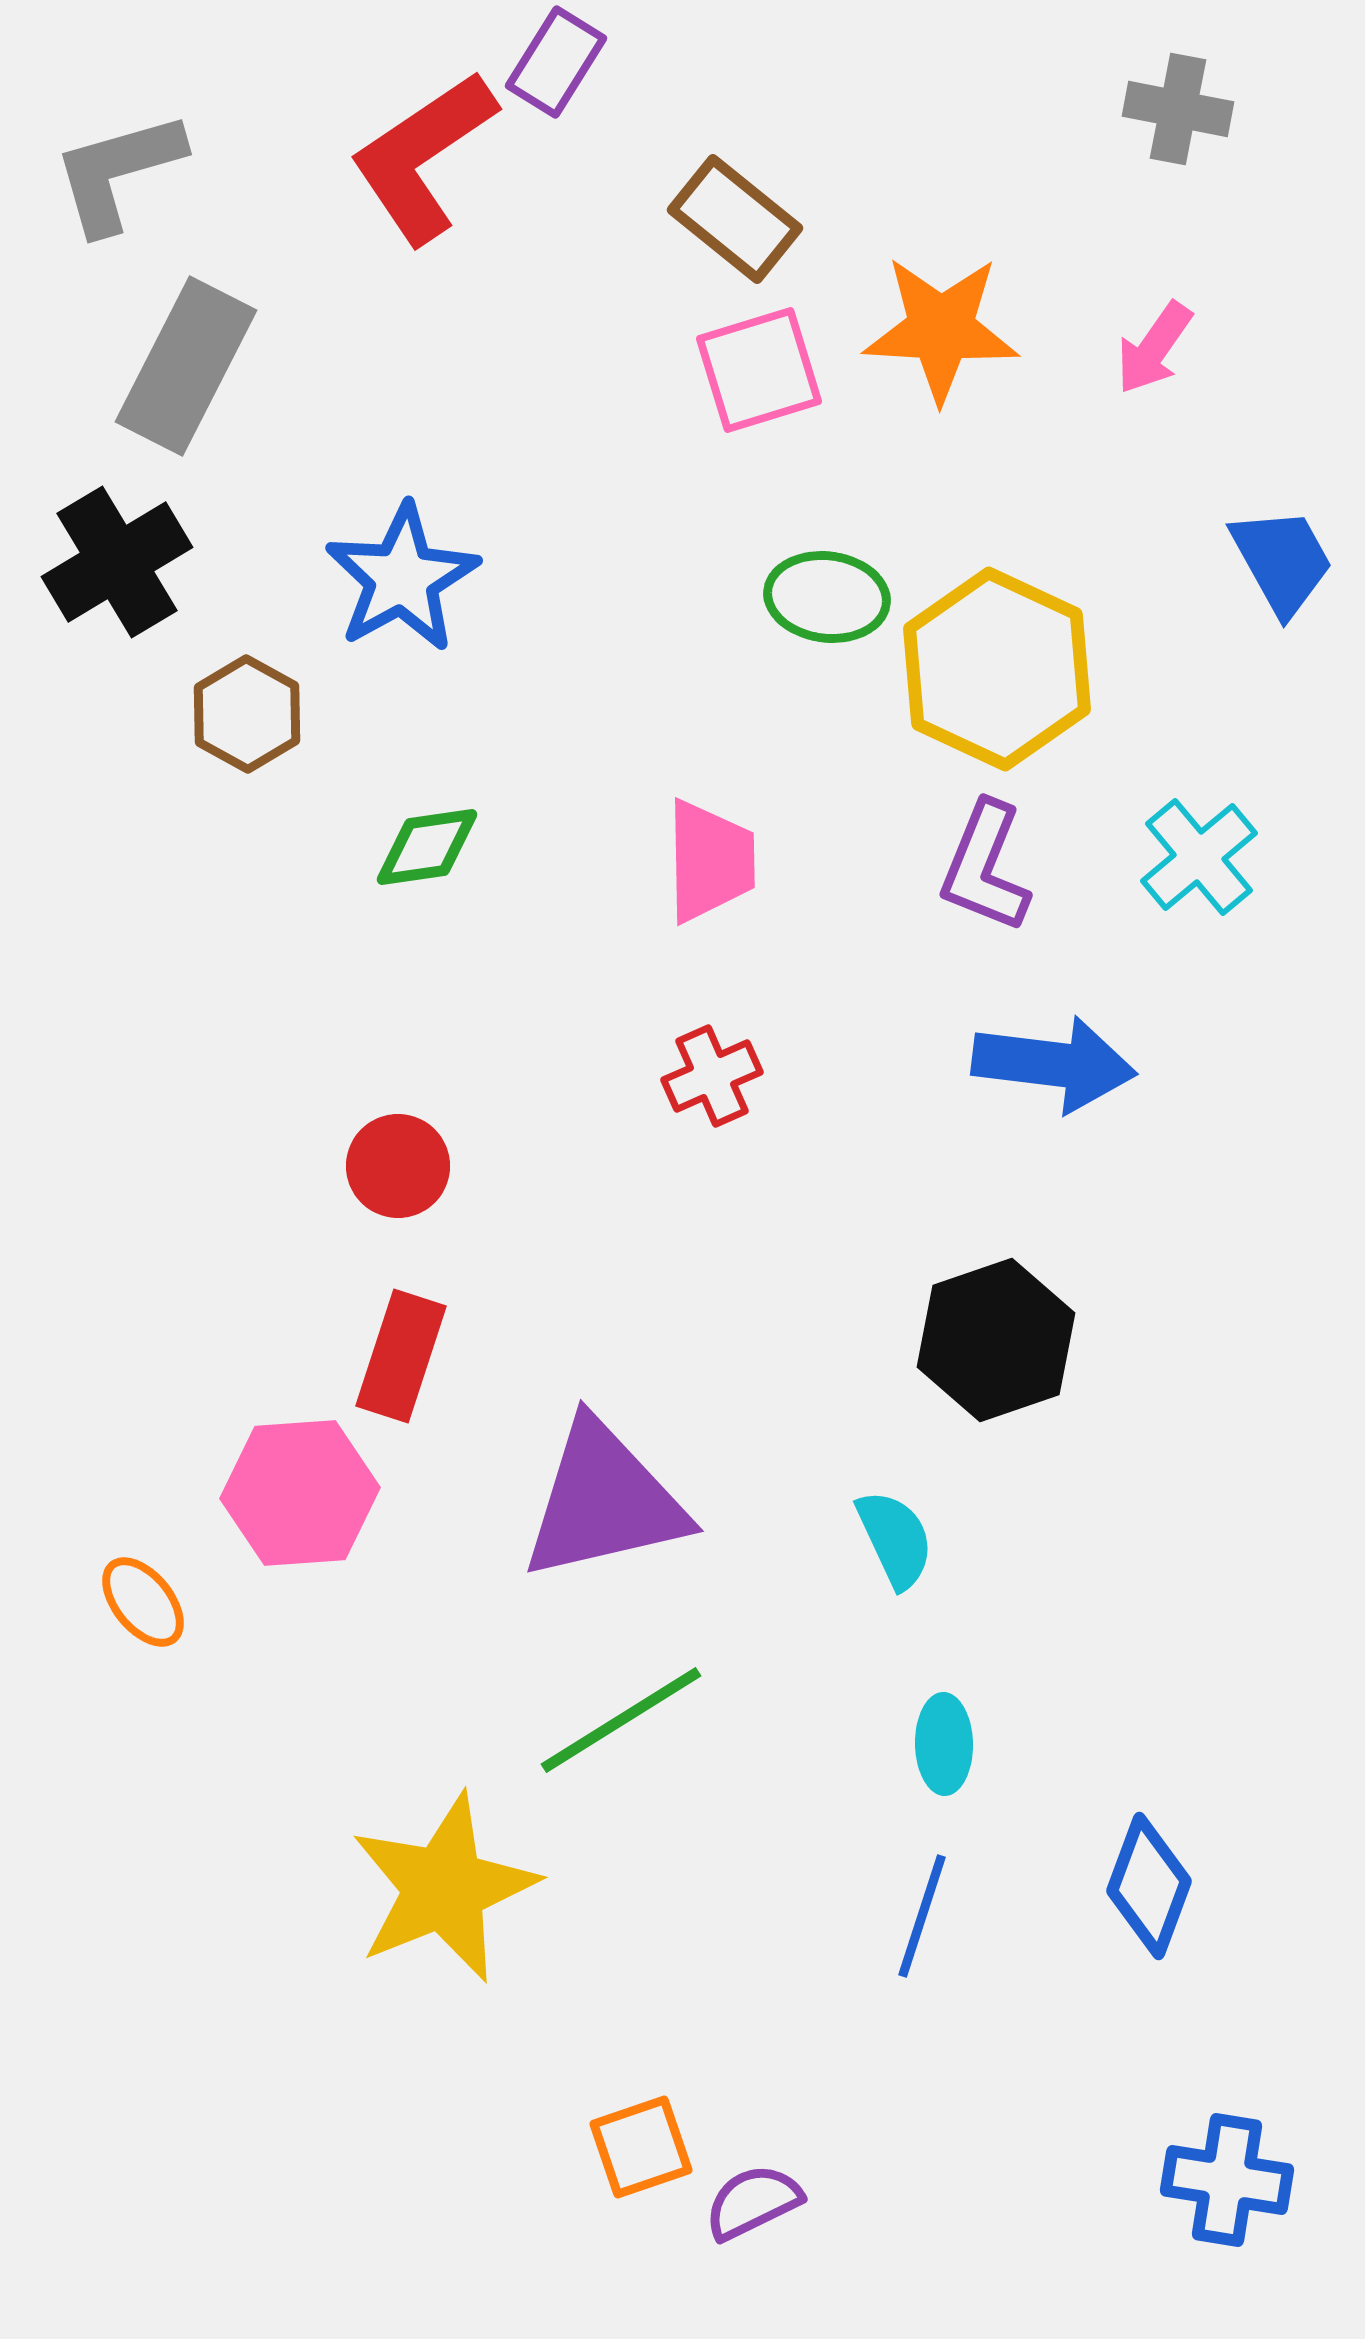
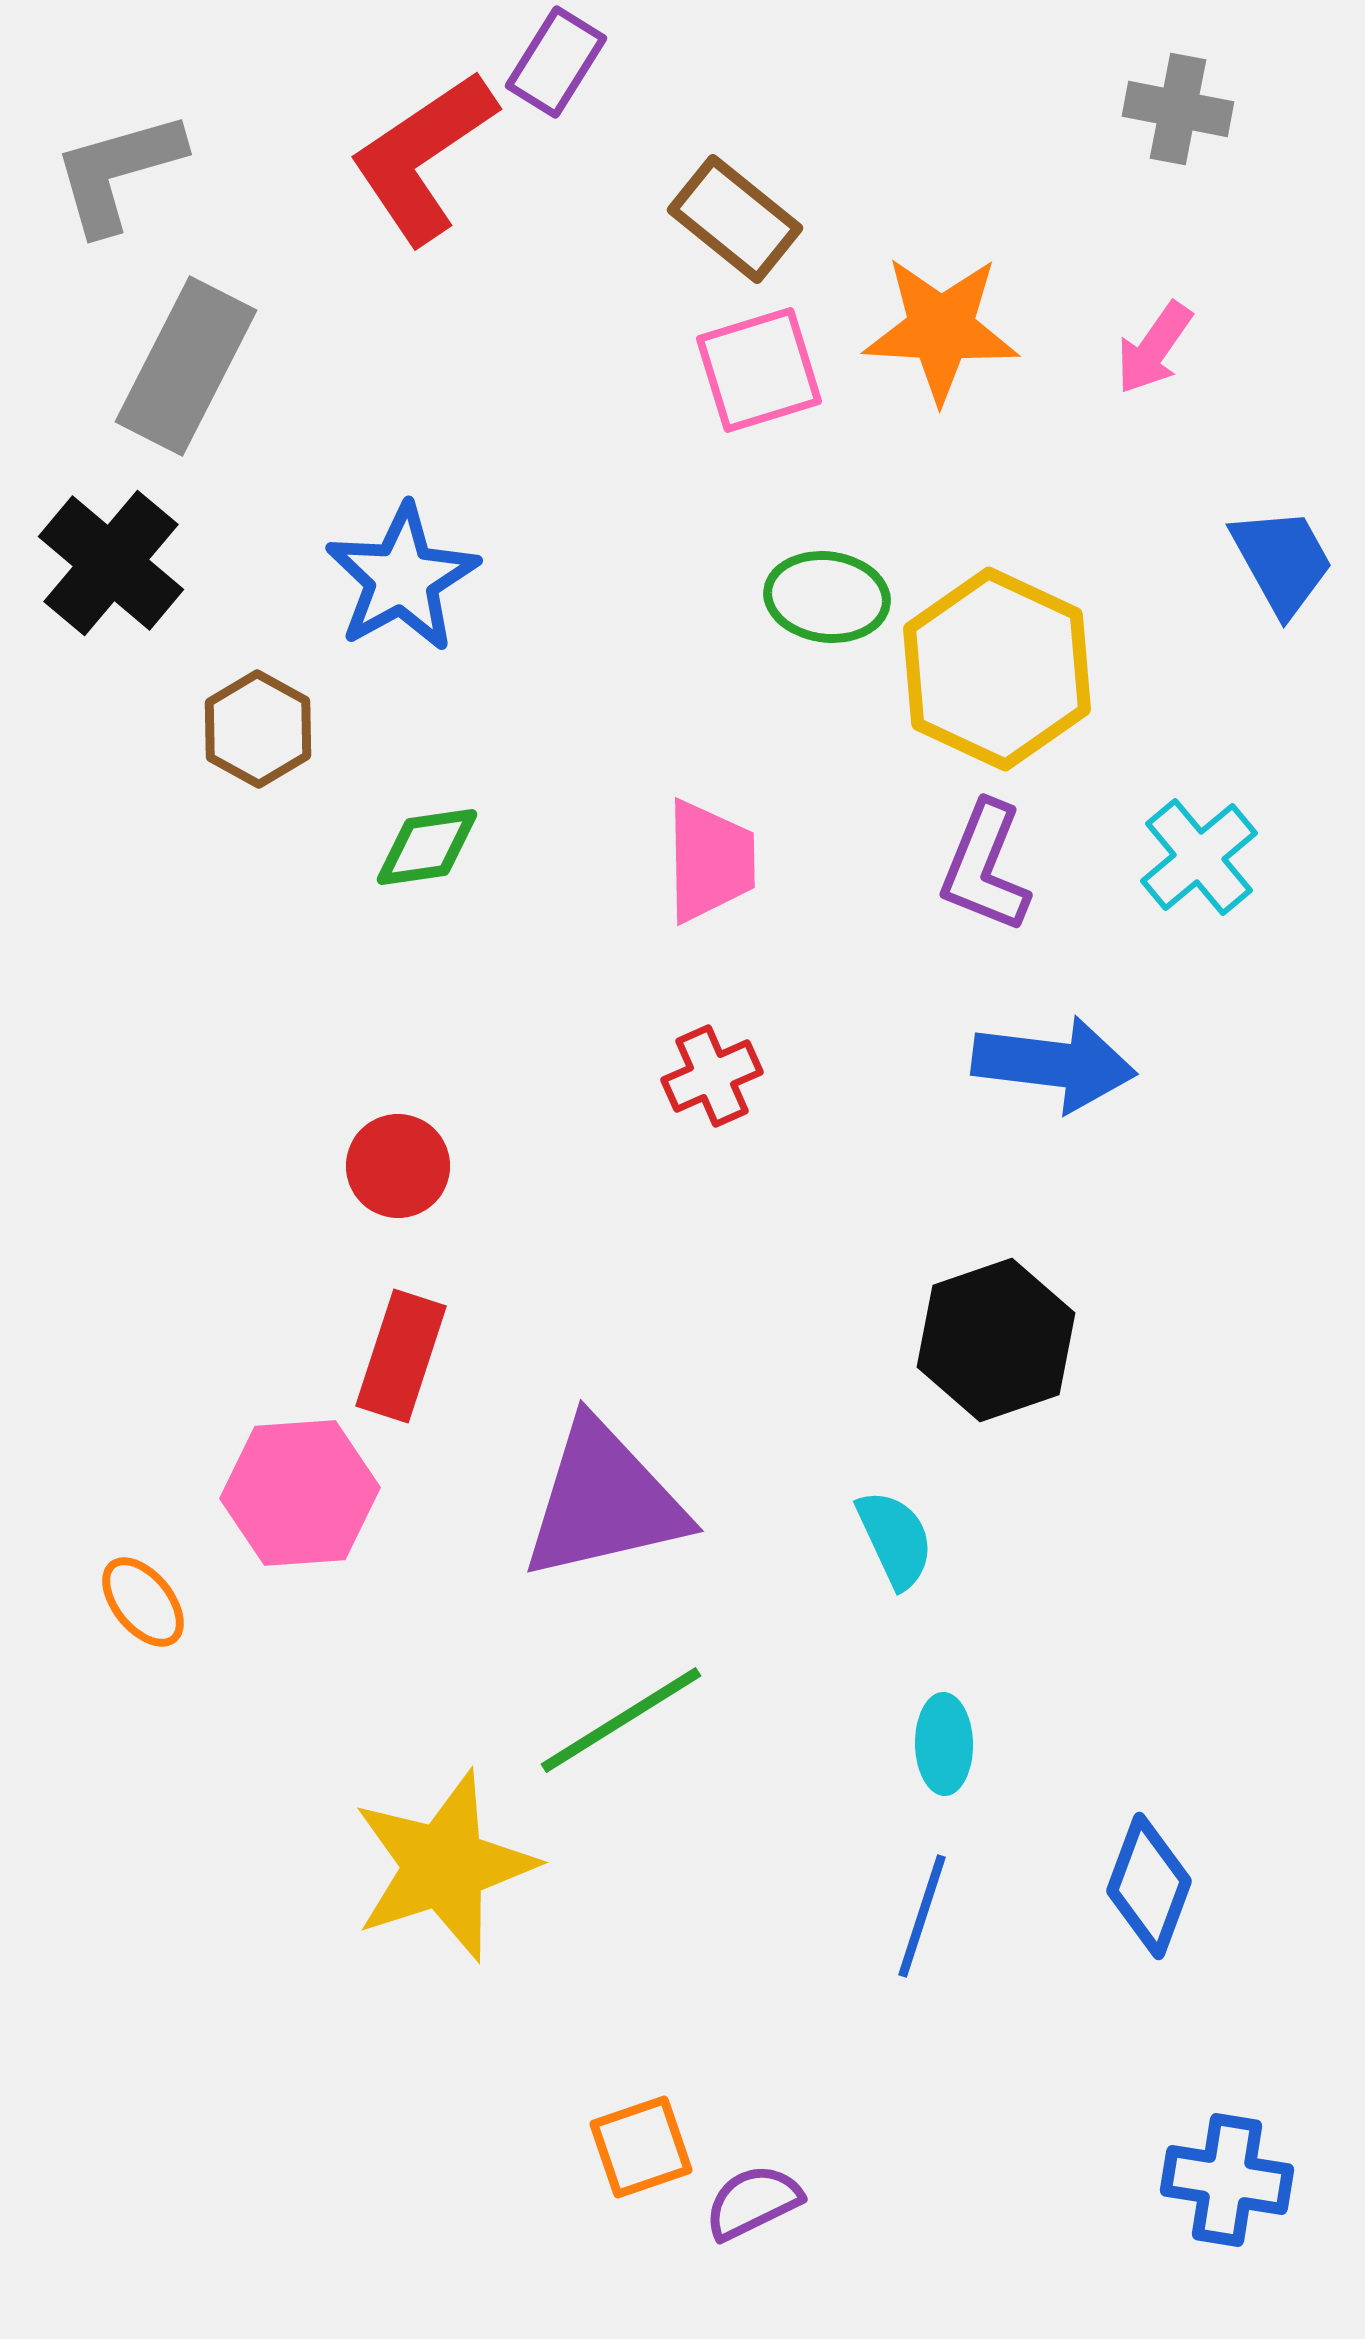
black cross: moved 6 px left, 1 px down; rotated 19 degrees counterclockwise
brown hexagon: moved 11 px right, 15 px down
yellow star: moved 22 px up; rotated 4 degrees clockwise
